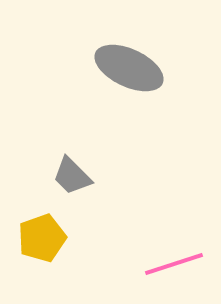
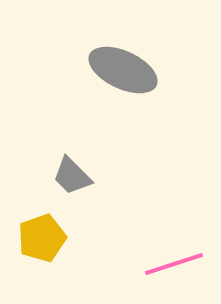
gray ellipse: moved 6 px left, 2 px down
